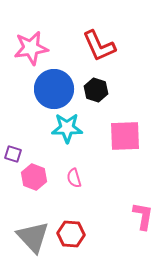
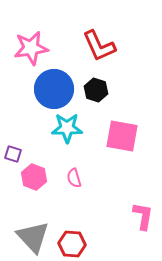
pink square: moved 3 px left; rotated 12 degrees clockwise
red hexagon: moved 1 px right, 10 px down
